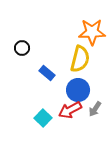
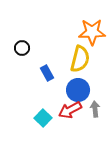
blue rectangle: rotated 21 degrees clockwise
gray arrow: rotated 140 degrees clockwise
